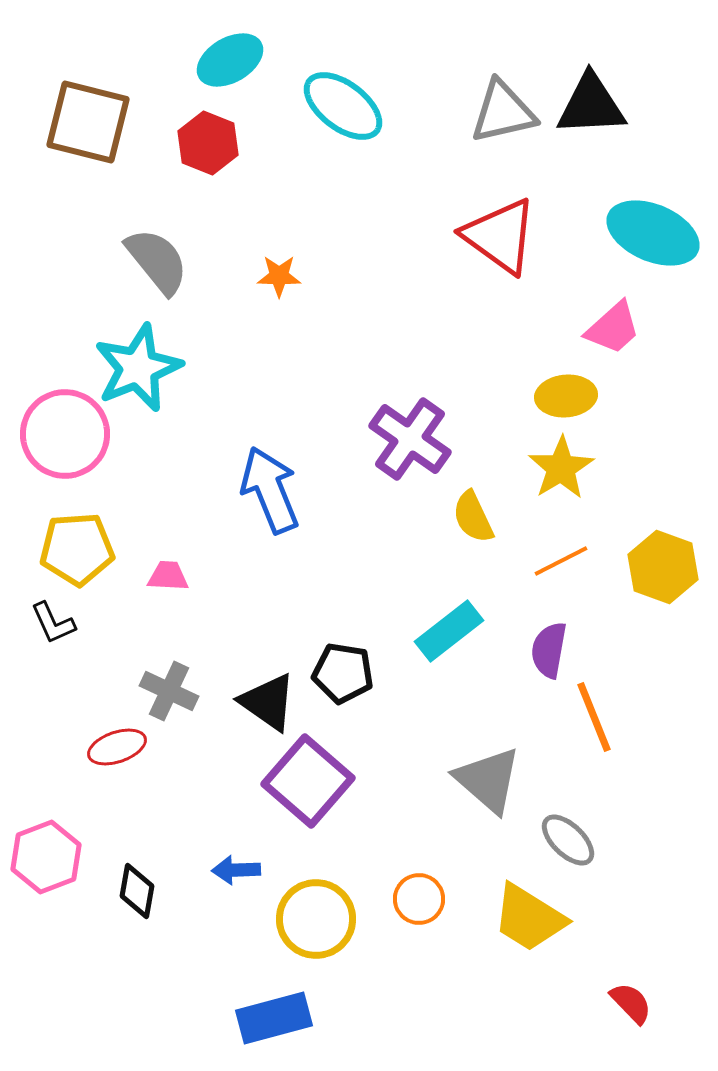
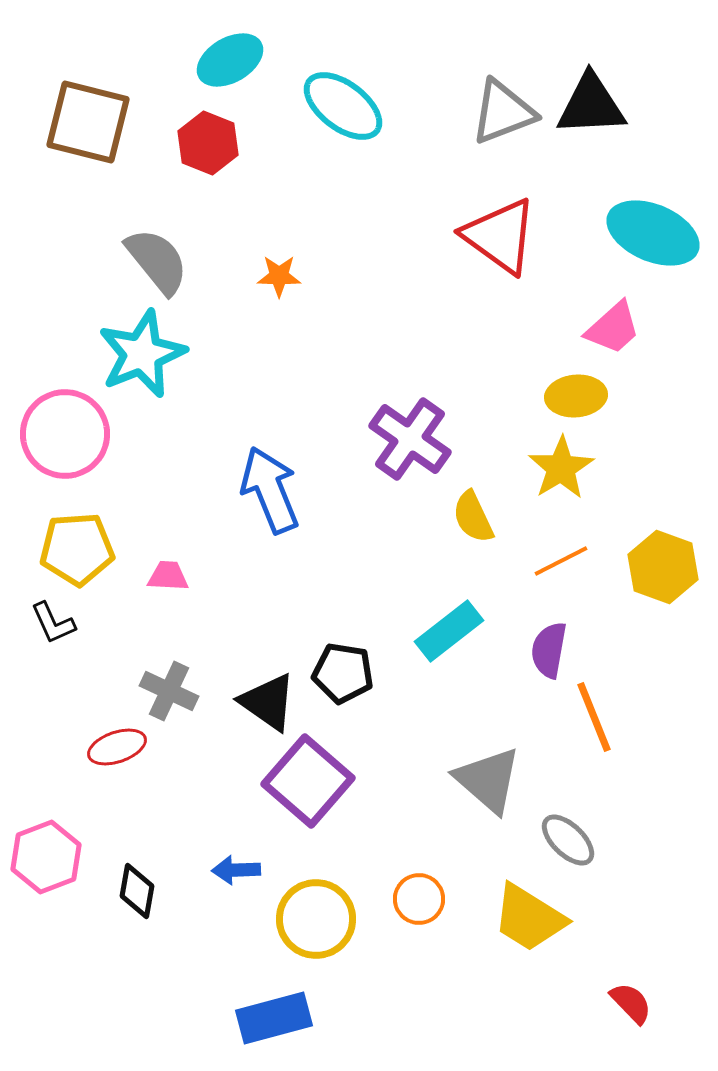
gray triangle at (503, 112): rotated 8 degrees counterclockwise
cyan star at (138, 368): moved 4 px right, 14 px up
yellow ellipse at (566, 396): moved 10 px right
